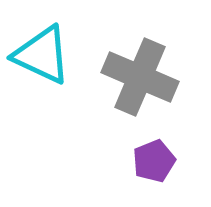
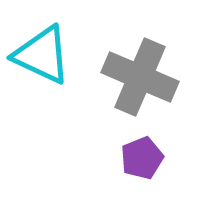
purple pentagon: moved 12 px left, 3 px up
